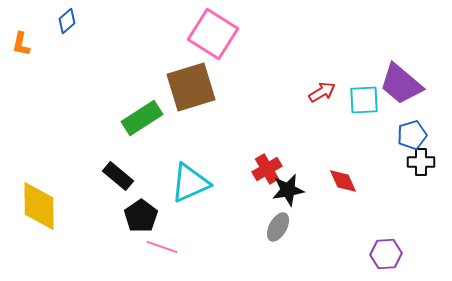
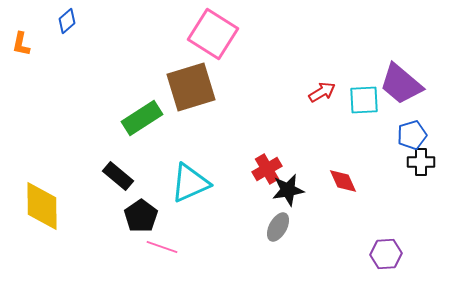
yellow diamond: moved 3 px right
